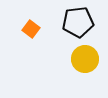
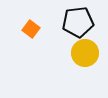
yellow circle: moved 6 px up
